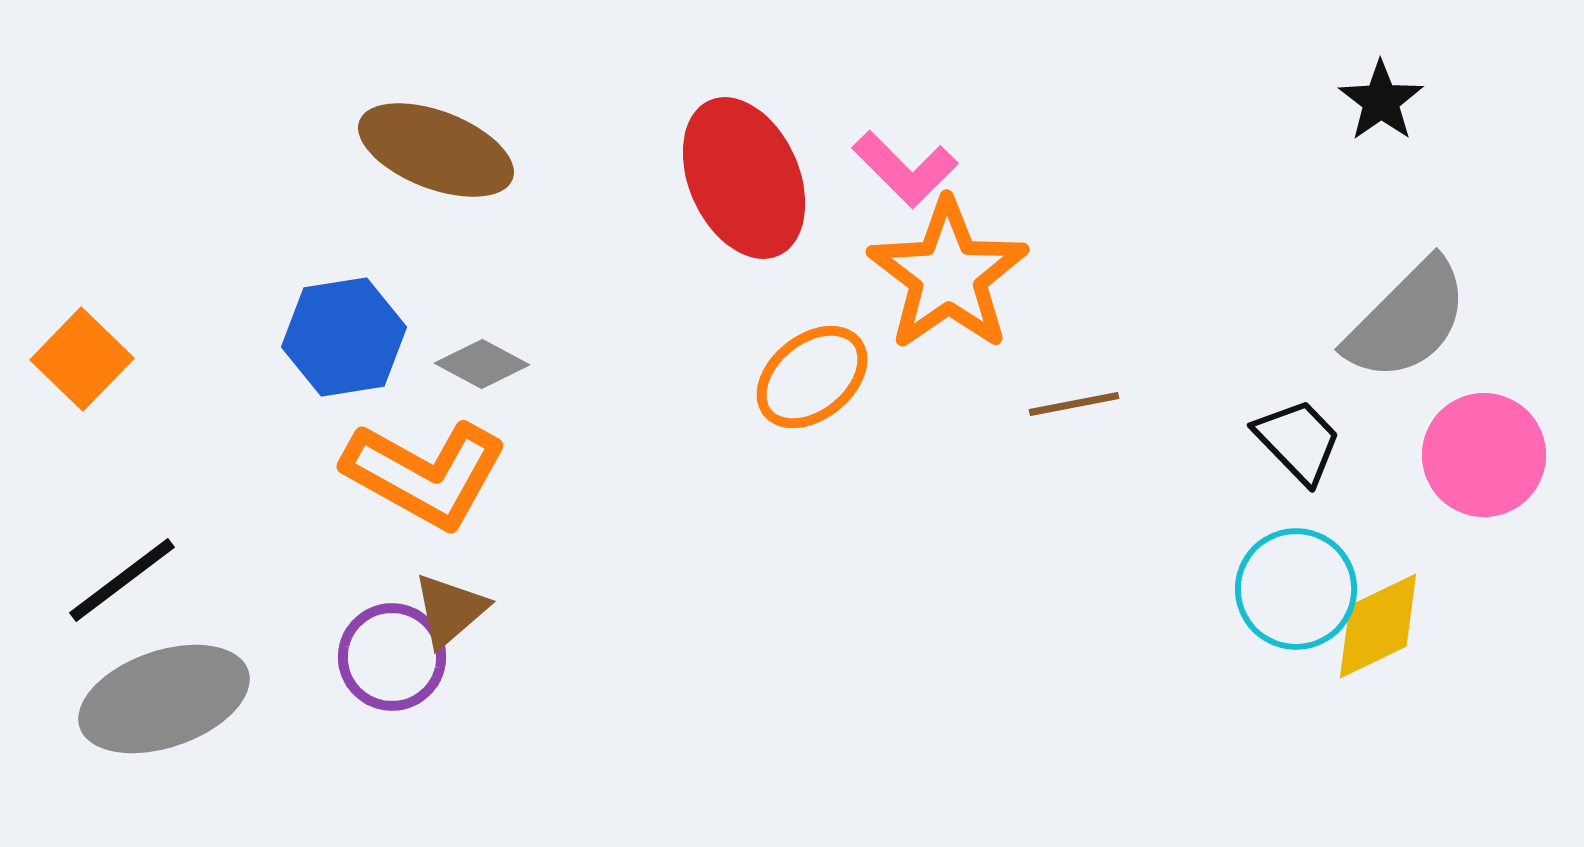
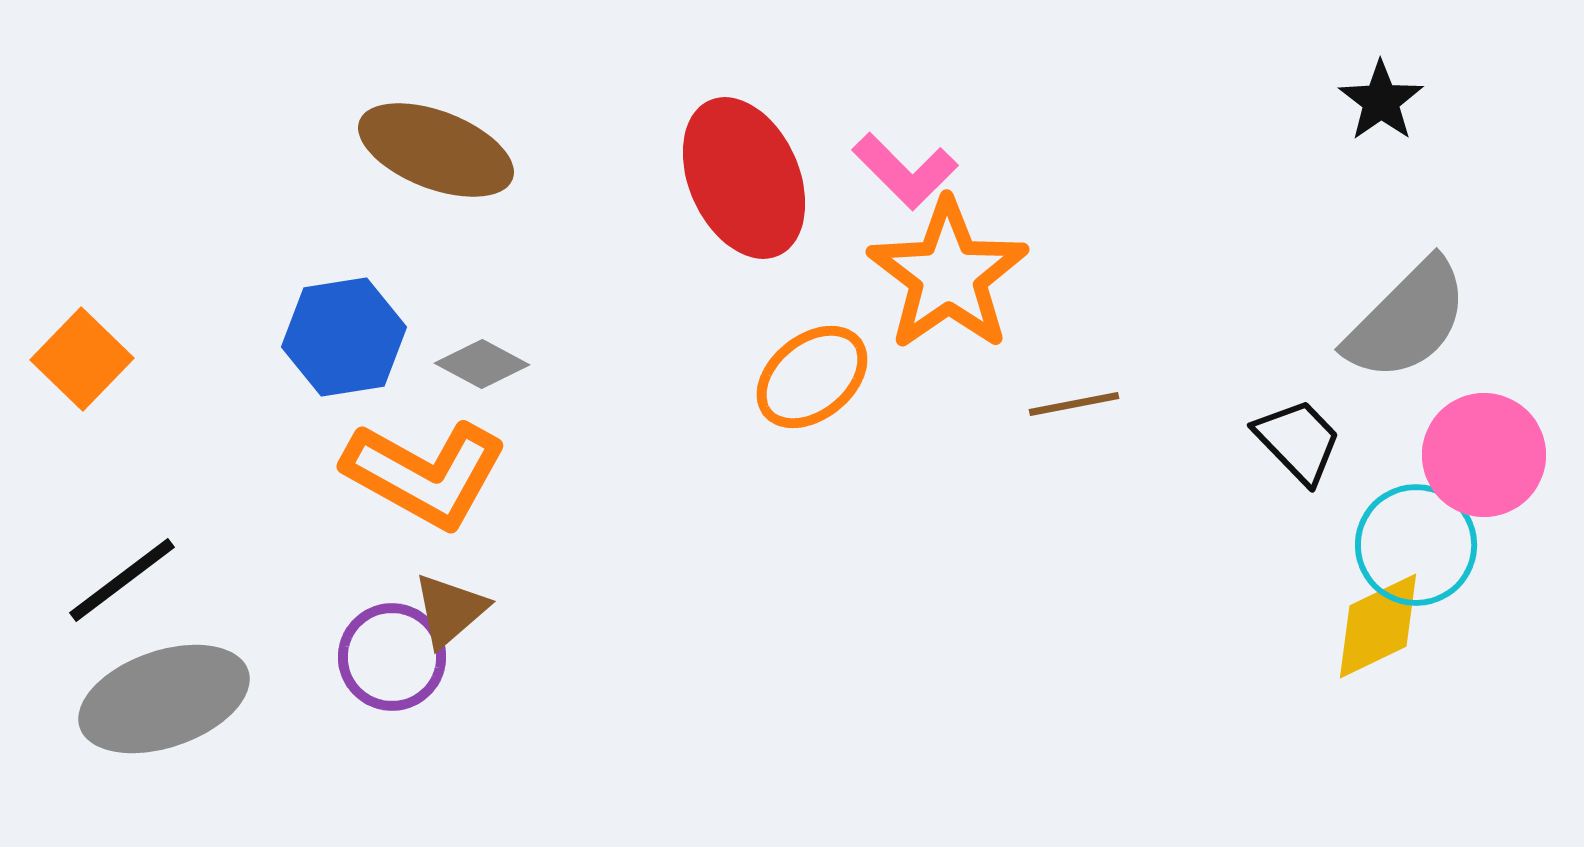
pink L-shape: moved 2 px down
cyan circle: moved 120 px right, 44 px up
